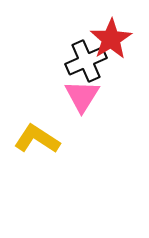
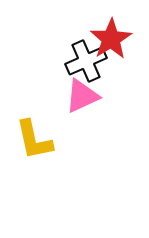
pink triangle: rotated 33 degrees clockwise
yellow L-shape: moved 3 px left, 1 px down; rotated 135 degrees counterclockwise
